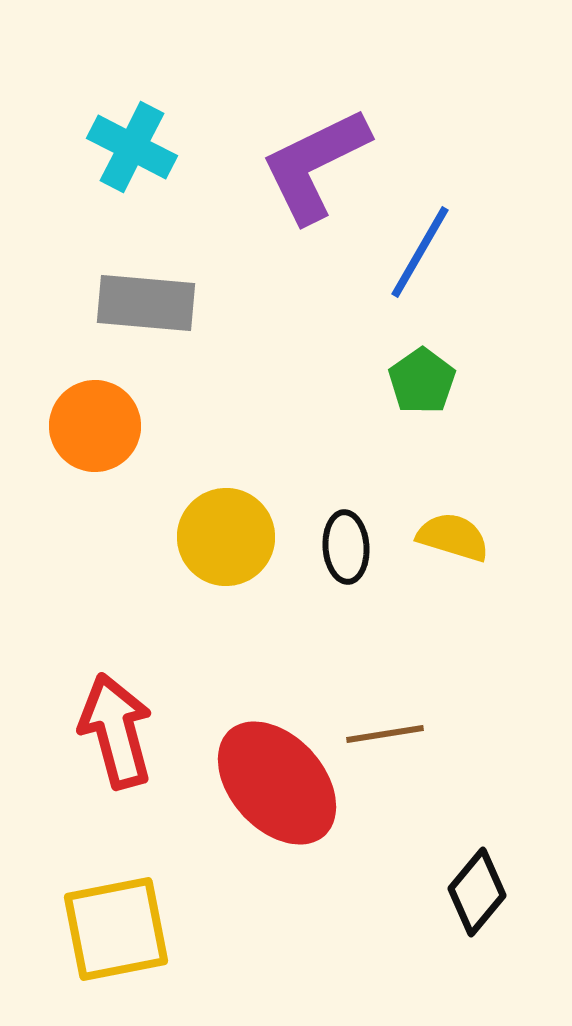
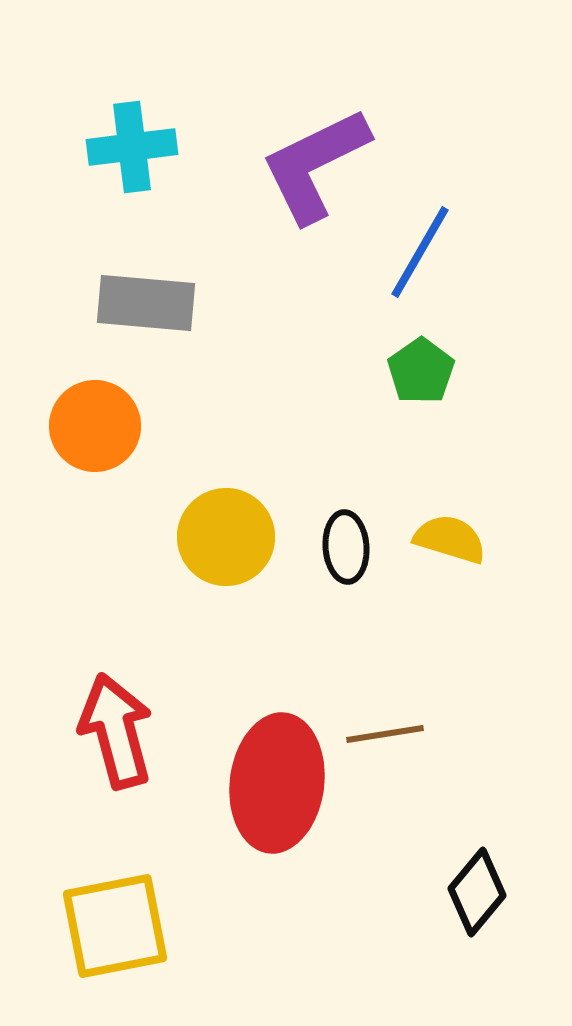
cyan cross: rotated 34 degrees counterclockwise
green pentagon: moved 1 px left, 10 px up
yellow semicircle: moved 3 px left, 2 px down
red ellipse: rotated 49 degrees clockwise
yellow square: moved 1 px left, 3 px up
